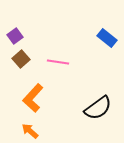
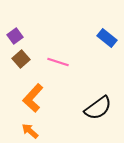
pink line: rotated 10 degrees clockwise
